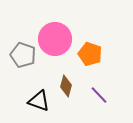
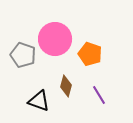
purple line: rotated 12 degrees clockwise
